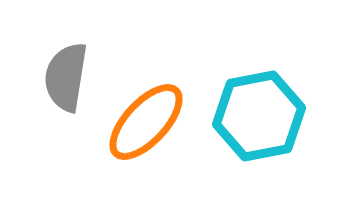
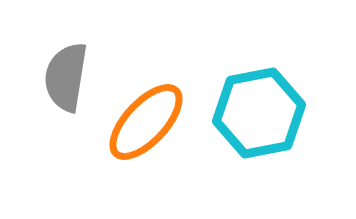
cyan hexagon: moved 3 px up
